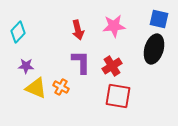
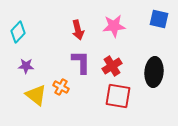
black ellipse: moved 23 px down; rotated 12 degrees counterclockwise
yellow triangle: moved 7 px down; rotated 15 degrees clockwise
